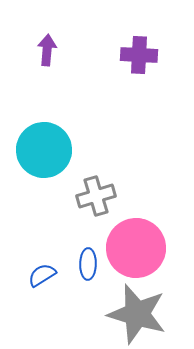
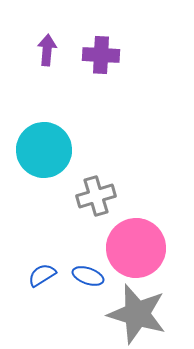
purple cross: moved 38 px left
blue ellipse: moved 12 px down; rotated 72 degrees counterclockwise
